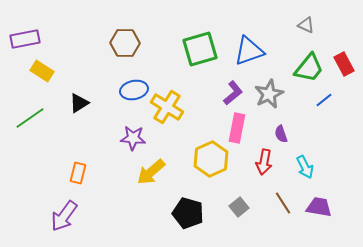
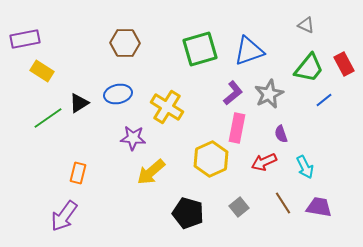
blue ellipse: moved 16 px left, 4 px down
green line: moved 18 px right
red arrow: rotated 55 degrees clockwise
